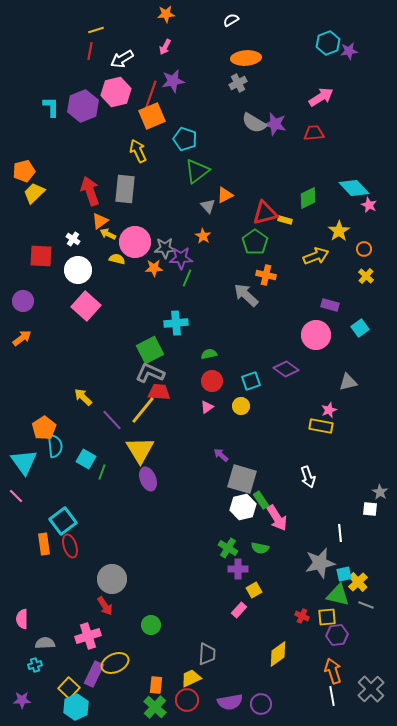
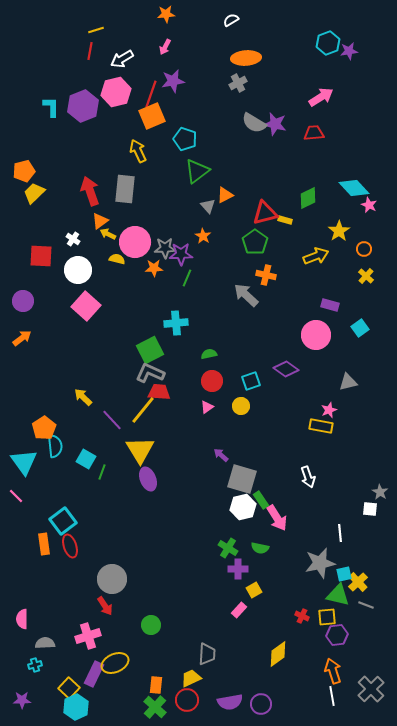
purple star at (181, 258): moved 4 px up
